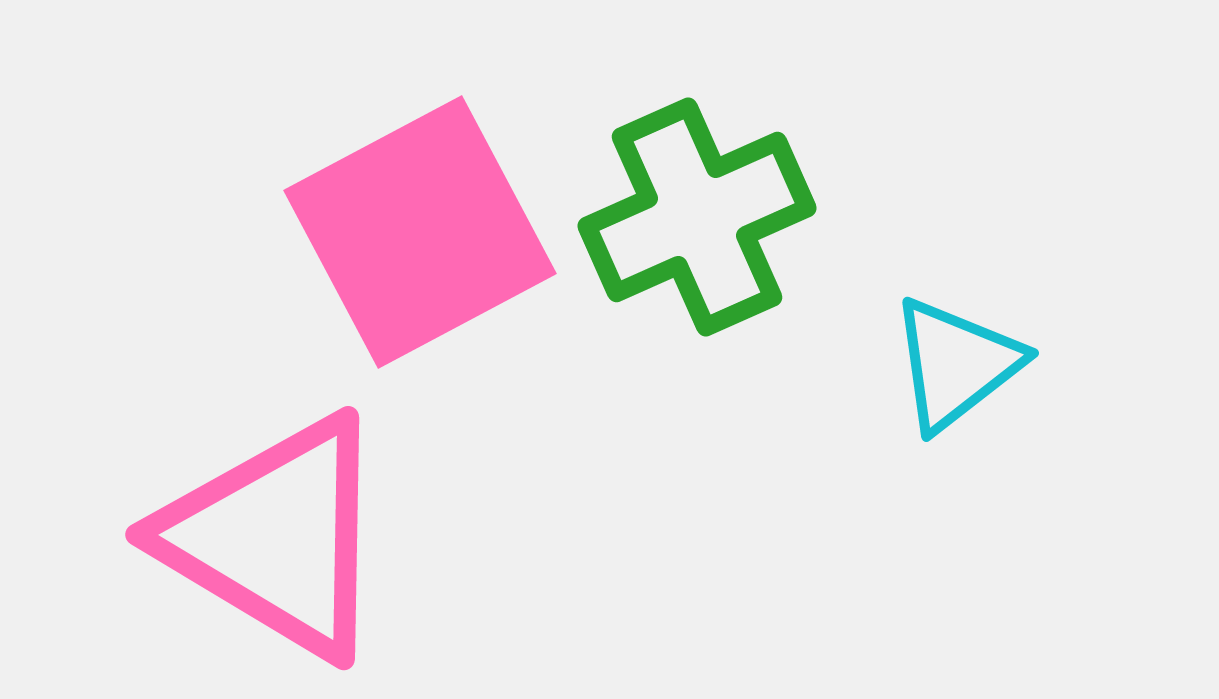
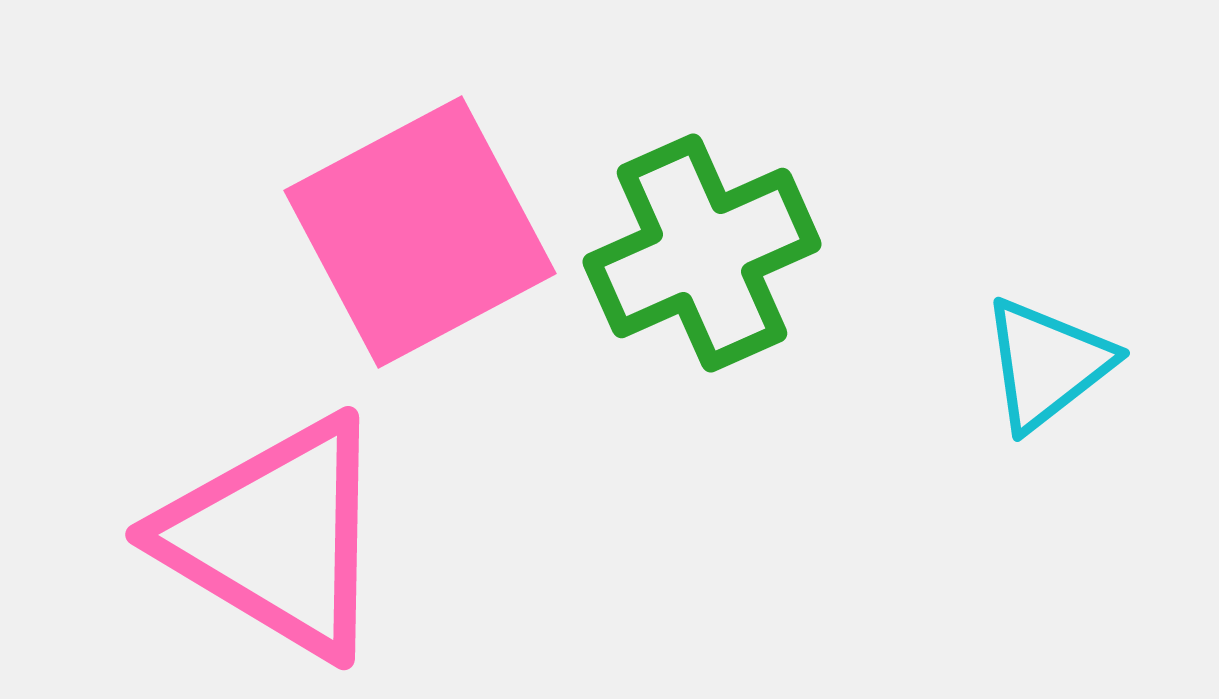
green cross: moved 5 px right, 36 px down
cyan triangle: moved 91 px right
